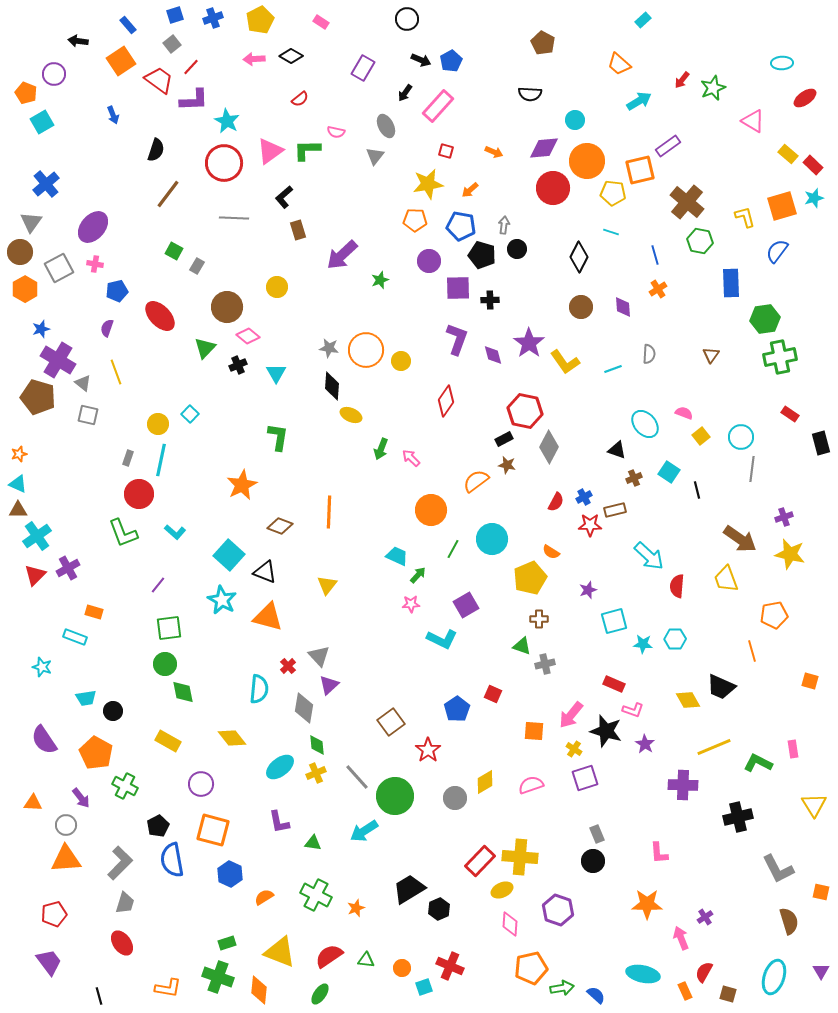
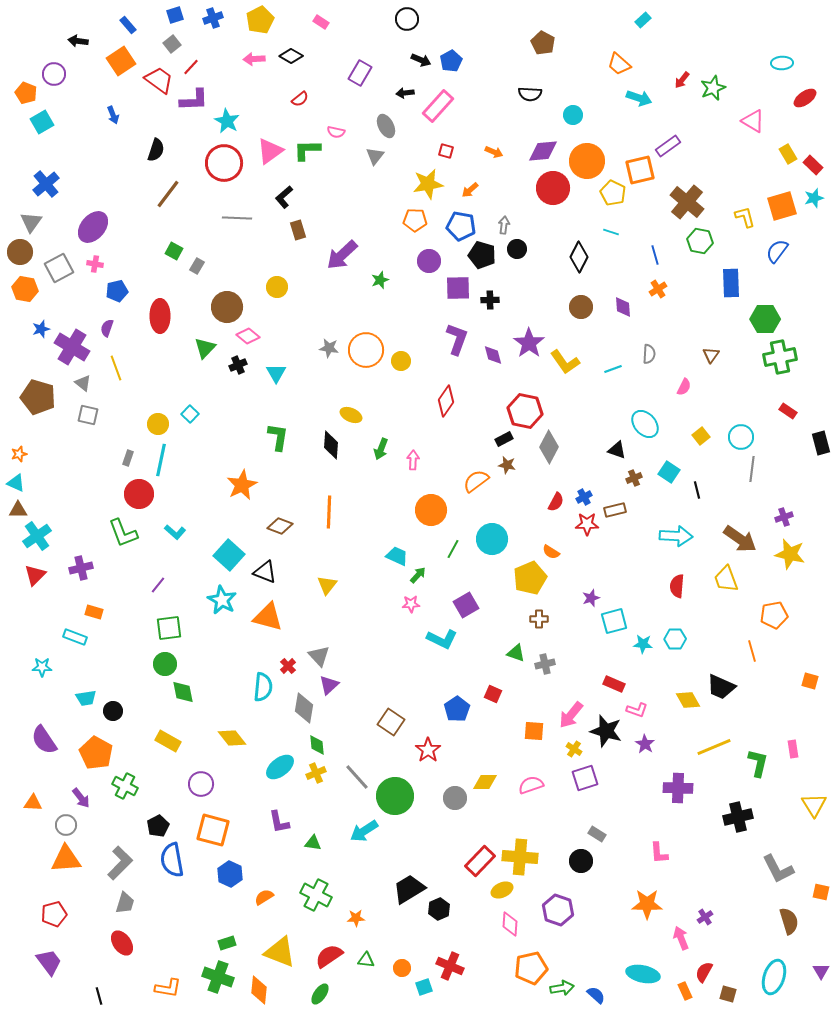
purple rectangle at (363, 68): moved 3 px left, 5 px down
black arrow at (405, 93): rotated 48 degrees clockwise
cyan arrow at (639, 101): moved 3 px up; rotated 50 degrees clockwise
cyan circle at (575, 120): moved 2 px left, 5 px up
purple diamond at (544, 148): moved 1 px left, 3 px down
yellow rectangle at (788, 154): rotated 18 degrees clockwise
yellow pentagon at (613, 193): rotated 20 degrees clockwise
gray line at (234, 218): moved 3 px right
orange hexagon at (25, 289): rotated 20 degrees counterclockwise
red ellipse at (160, 316): rotated 44 degrees clockwise
green hexagon at (765, 319): rotated 8 degrees clockwise
purple cross at (58, 360): moved 14 px right, 13 px up
yellow line at (116, 372): moved 4 px up
black diamond at (332, 386): moved 1 px left, 59 px down
pink semicircle at (684, 413): moved 26 px up; rotated 96 degrees clockwise
red rectangle at (790, 414): moved 2 px left, 3 px up
pink arrow at (411, 458): moved 2 px right, 2 px down; rotated 48 degrees clockwise
cyan triangle at (18, 484): moved 2 px left, 1 px up
red star at (590, 525): moved 3 px left, 1 px up
cyan arrow at (649, 556): moved 27 px right, 20 px up; rotated 40 degrees counterclockwise
purple cross at (68, 568): moved 13 px right; rotated 15 degrees clockwise
purple star at (588, 590): moved 3 px right, 8 px down
green triangle at (522, 646): moved 6 px left, 7 px down
cyan star at (42, 667): rotated 18 degrees counterclockwise
cyan semicircle at (259, 689): moved 4 px right, 2 px up
pink L-shape at (633, 710): moved 4 px right
brown square at (391, 722): rotated 20 degrees counterclockwise
green L-shape at (758, 763): rotated 76 degrees clockwise
yellow diamond at (485, 782): rotated 30 degrees clockwise
purple cross at (683, 785): moved 5 px left, 3 px down
gray rectangle at (597, 834): rotated 36 degrees counterclockwise
black circle at (593, 861): moved 12 px left
orange star at (356, 908): moved 10 px down; rotated 18 degrees clockwise
